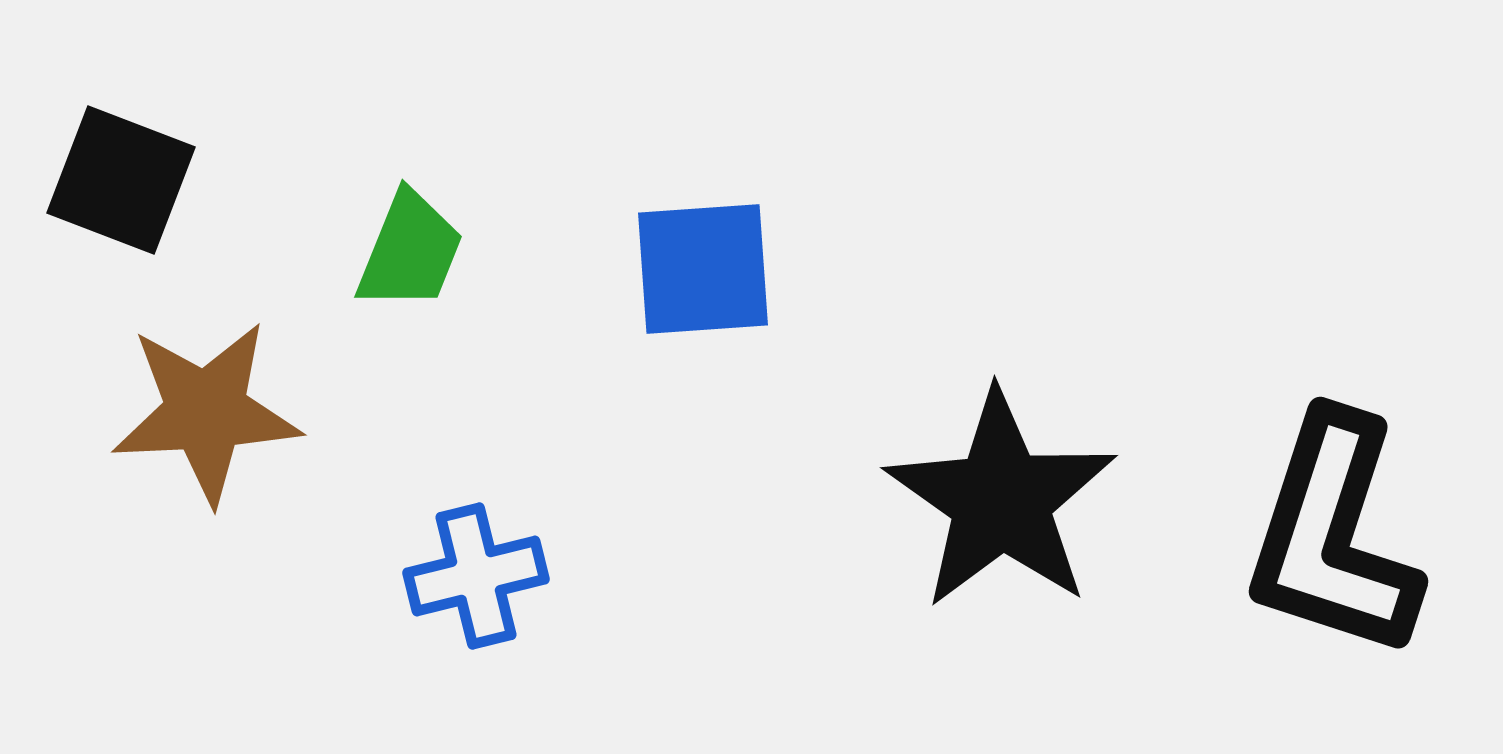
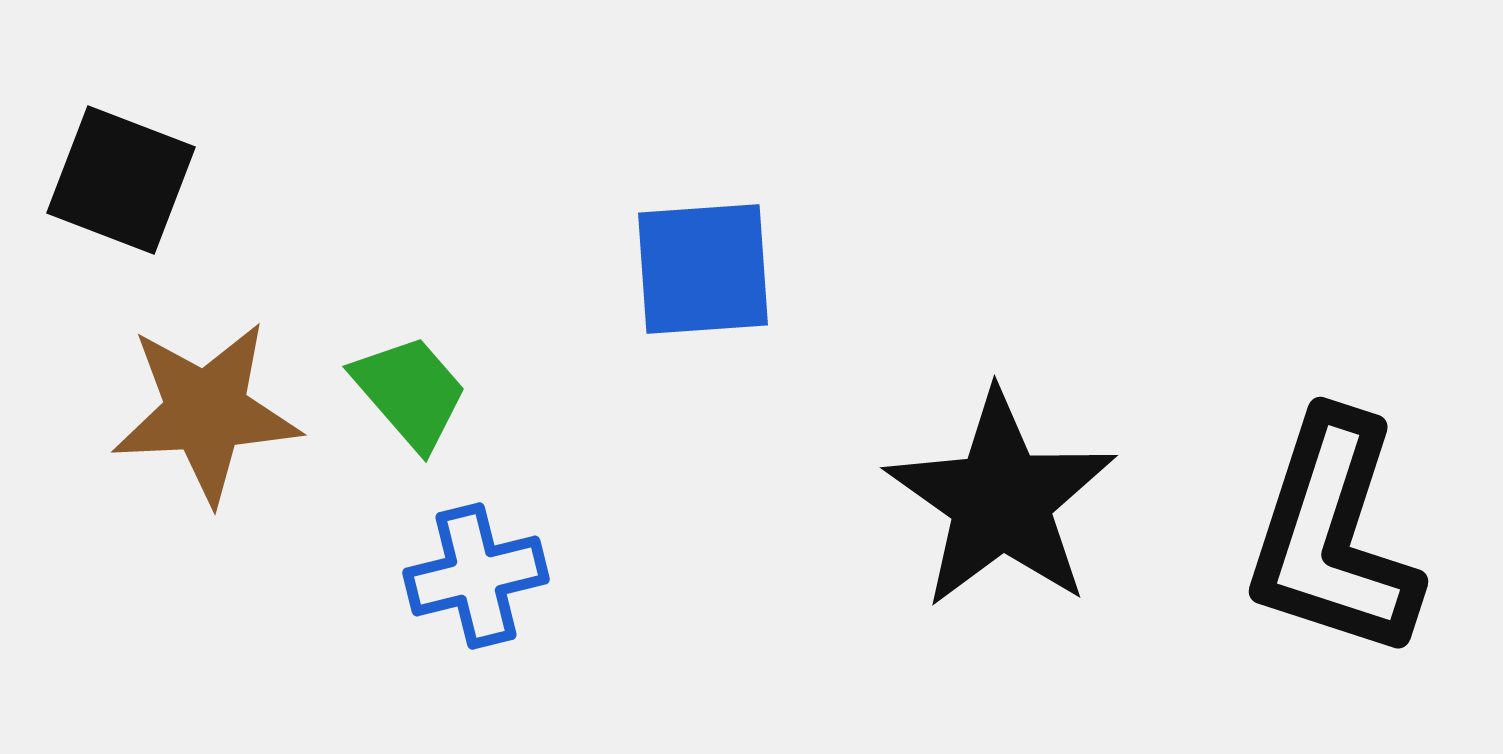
green trapezoid: moved 141 px down; rotated 63 degrees counterclockwise
